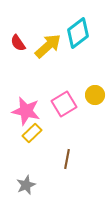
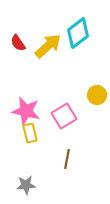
yellow circle: moved 2 px right
pink square: moved 12 px down
yellow rectangle: moved 2 px left; rotated 60 degrees counterclockwise
gray star: rotated 18 degrees clockwise
